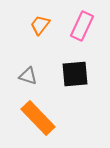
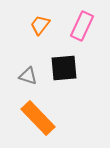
black square: moved 11 px left, 6 px up
